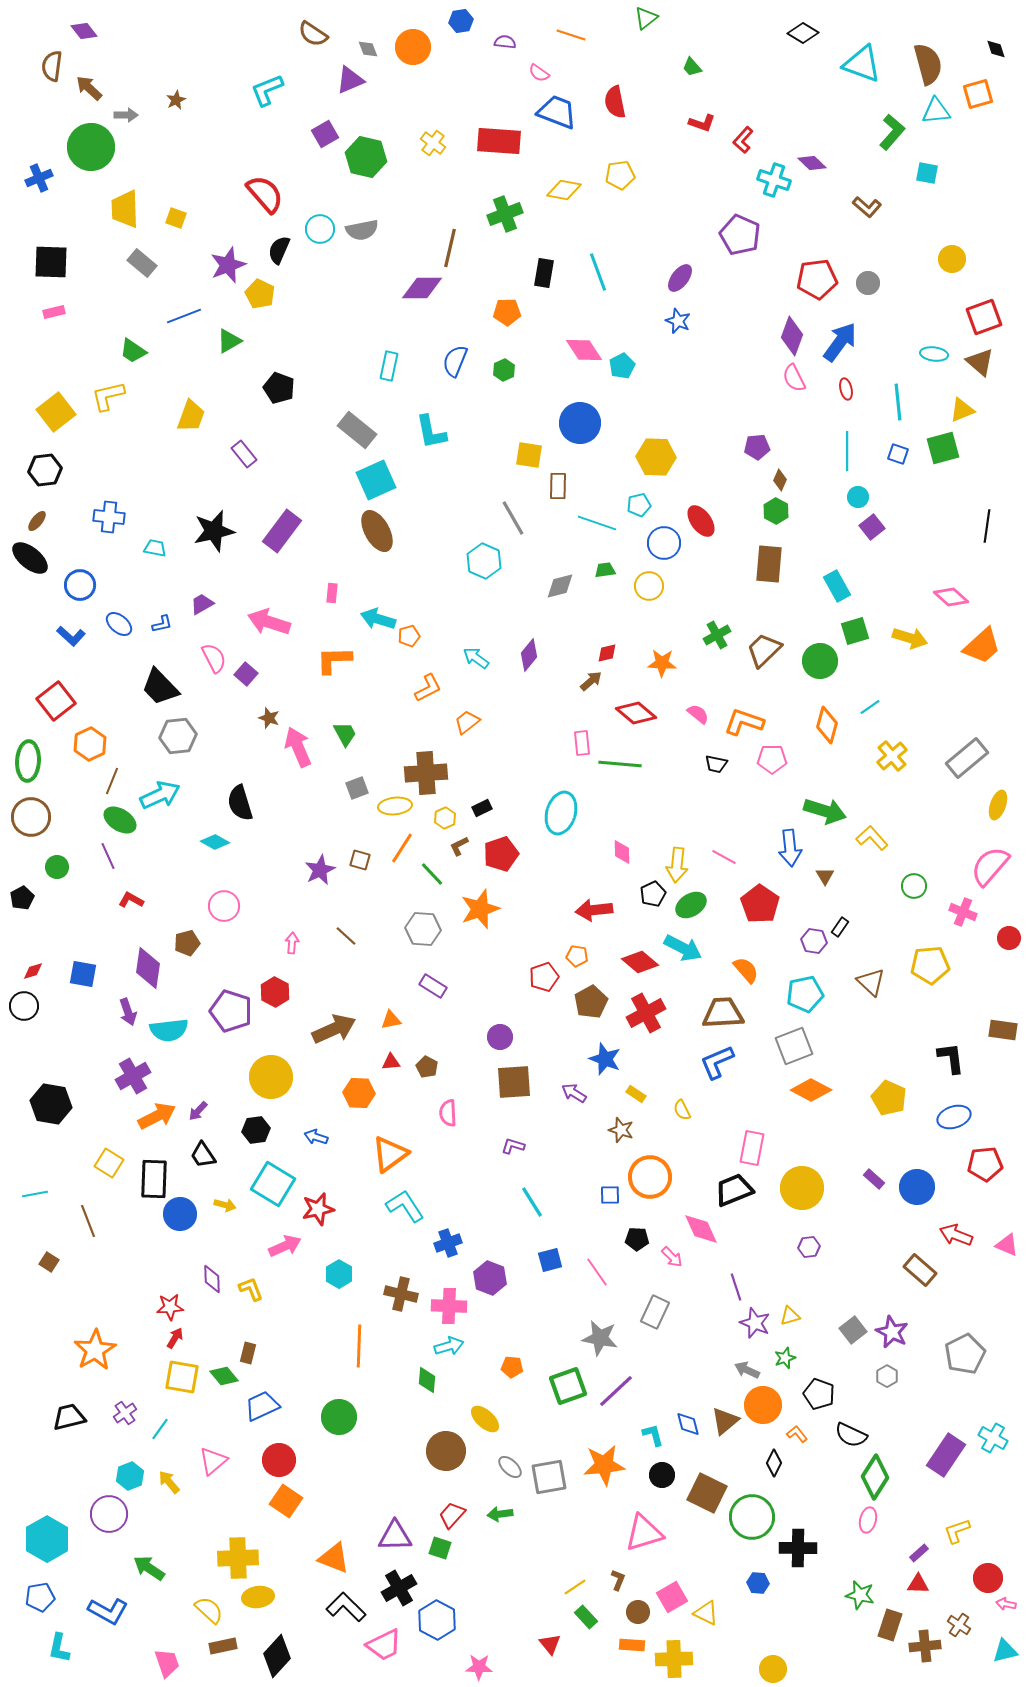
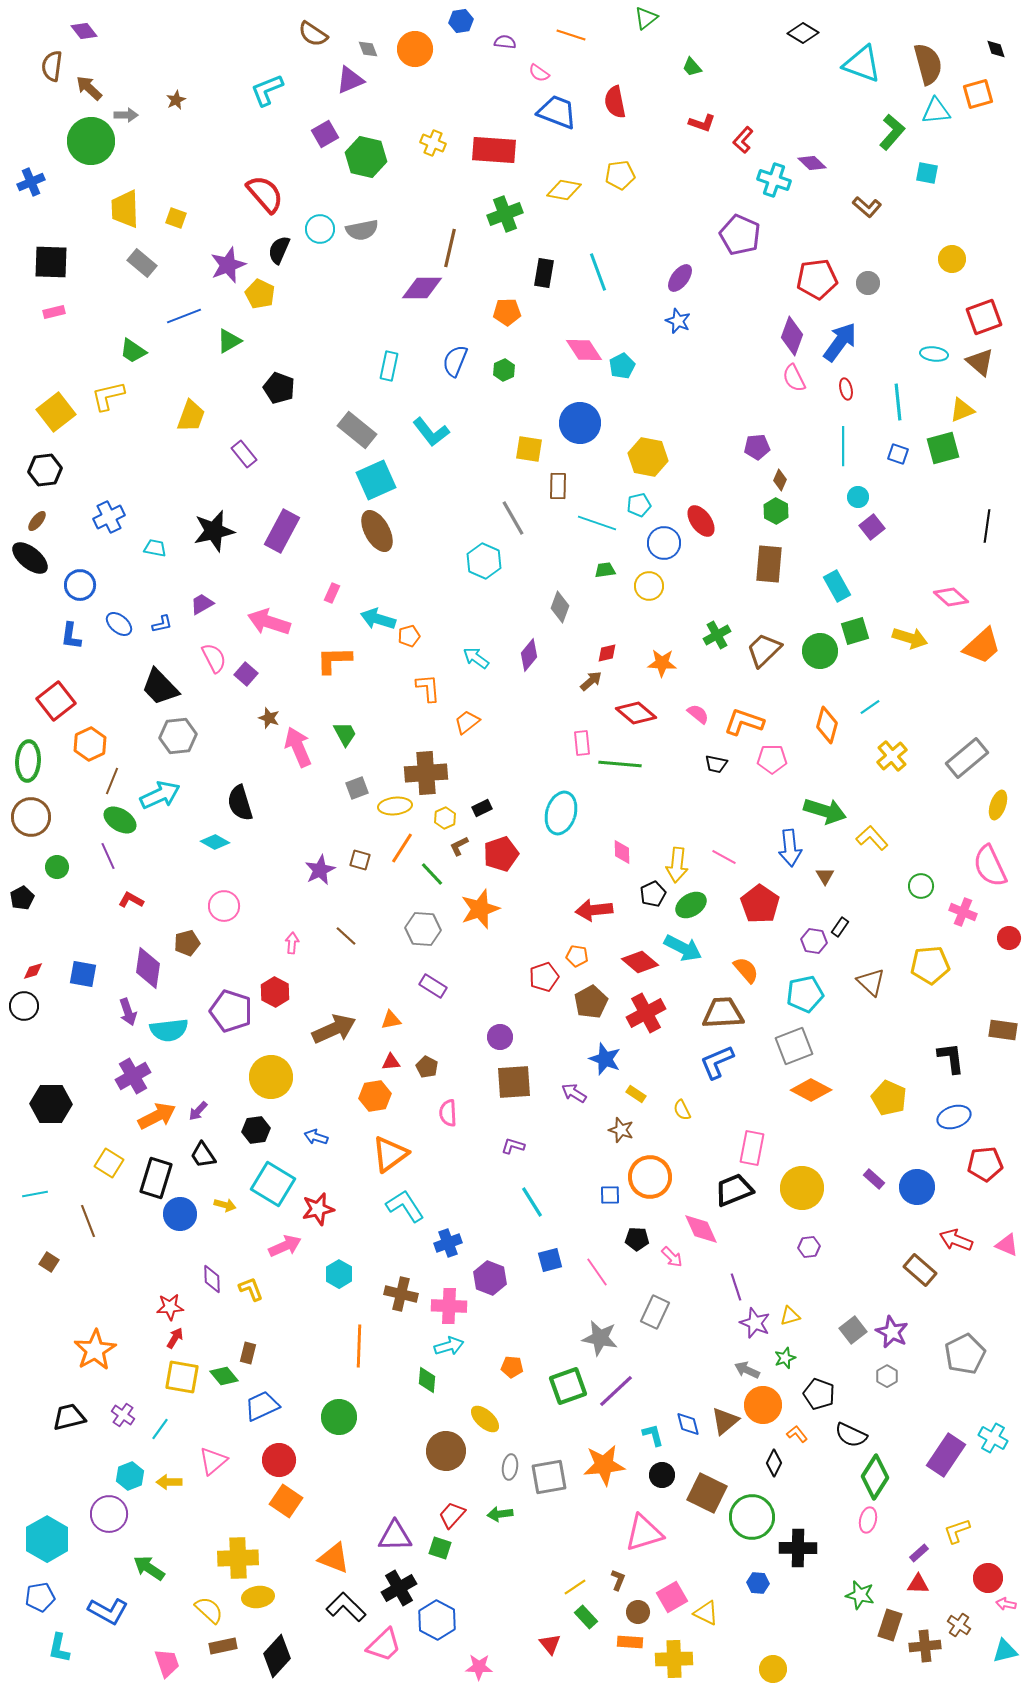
orange circle at (413, 47): moved 2 px right, 2 px down
red rectangle at (499, 141): moved 5 px left, 9 px down
yellow cross at (433, 143): rotated 15 degrees counterclockwise
green circle at (91, 147): moved 6 px up
blue cross at (39, 178): moved 8 px left, 4 px down
cyan L-shape at (431, 432): rotated 27 degrees counterclockwise
cyan line at (847, 451): moved 4 px left, 5 px up
yellow square at (529, 455): moved 6 px up
yellow hexagon at (656, 457): moved 8 px left; rotated 9 degrees clockwise
blue cross at (109, 517): rotated 32 degrees counterclockwise
purple rectangle at (282, 531): rotated 9 degrees counterclockwise
gray diamond at (560, 586): moved 21 px down; rotated 56 degrees counterclockwise
pink rectangle at (332, 593): rotated 18 degrees clockwise
blue L-shape at (71, 636): rotated 56 degrees clockwise
green circle at (820, 661): moved 10 px up
orange L-shape at (428, 688): rotated 68 degrees counterclockwise
pink semicircle at (990, 866): rotated 66 degrees counterclockwise
green circle at (914, 886): moved 7 px right
orange hexagon at (359, 1093): moved 16 px right, 3 px down; rotated 12 degrees counterclockwise
black hexagon at (51, 1104): rotated 9 degrees counterclockwise
black rectangle at (154, 1179): moved 2 px right, 1 px up; rotated 15 degrees clockwise
red arrow at (956, 1235): moved 5 px down
purple cross at (125, 1413): moved 2 px left, 2 px down; rotated 20 degrees counterclockwise
gray ellipse at (510, 1467): rotated 55 degrees clockwise
yellow arrow at (169, 1482): rotated 50 degrees counterclockwise
pink trapezoid at (384, 1645): rotated 18 degrees counterclockwise
orange rectangle at (632, 1645): moved 2 px left, 3 px up
